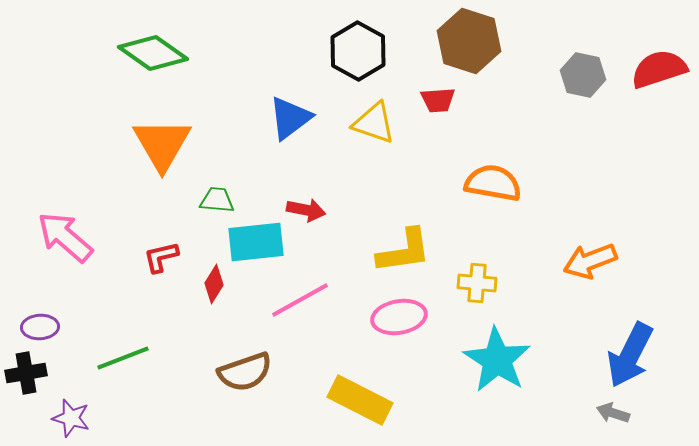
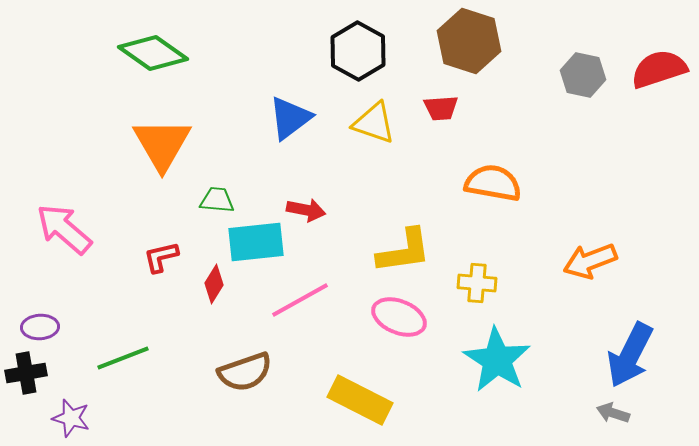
red trapezoid: moved 3 px right, 8 px down
pink arrow: moved 1 px left, 8 px up
pink ellipse: rotated 32 degrees clockwise
